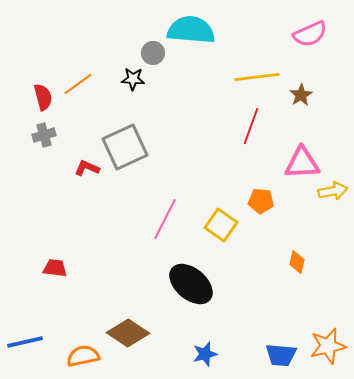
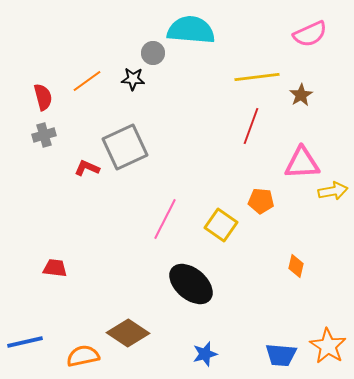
orange line: moved 9 px right, 3 px up
orange diamond: moved 1 px left, 4 px down
orange star: rotated 27 degrees counterclockwise
